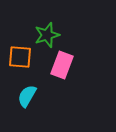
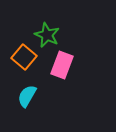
green star: rotated 30 degrees counterclockwise
orange square: moved 4 px right; rotated 35 degrees clockwise
